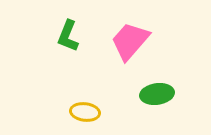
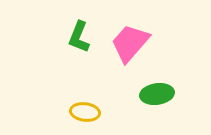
green L-shape: moved 11 px right, 1 px down
pink trapezoid: moved 2 px down
